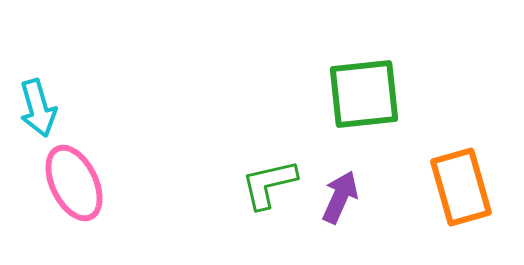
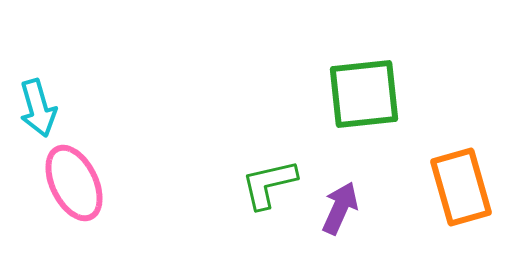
purple arrow: moved 11 px down
